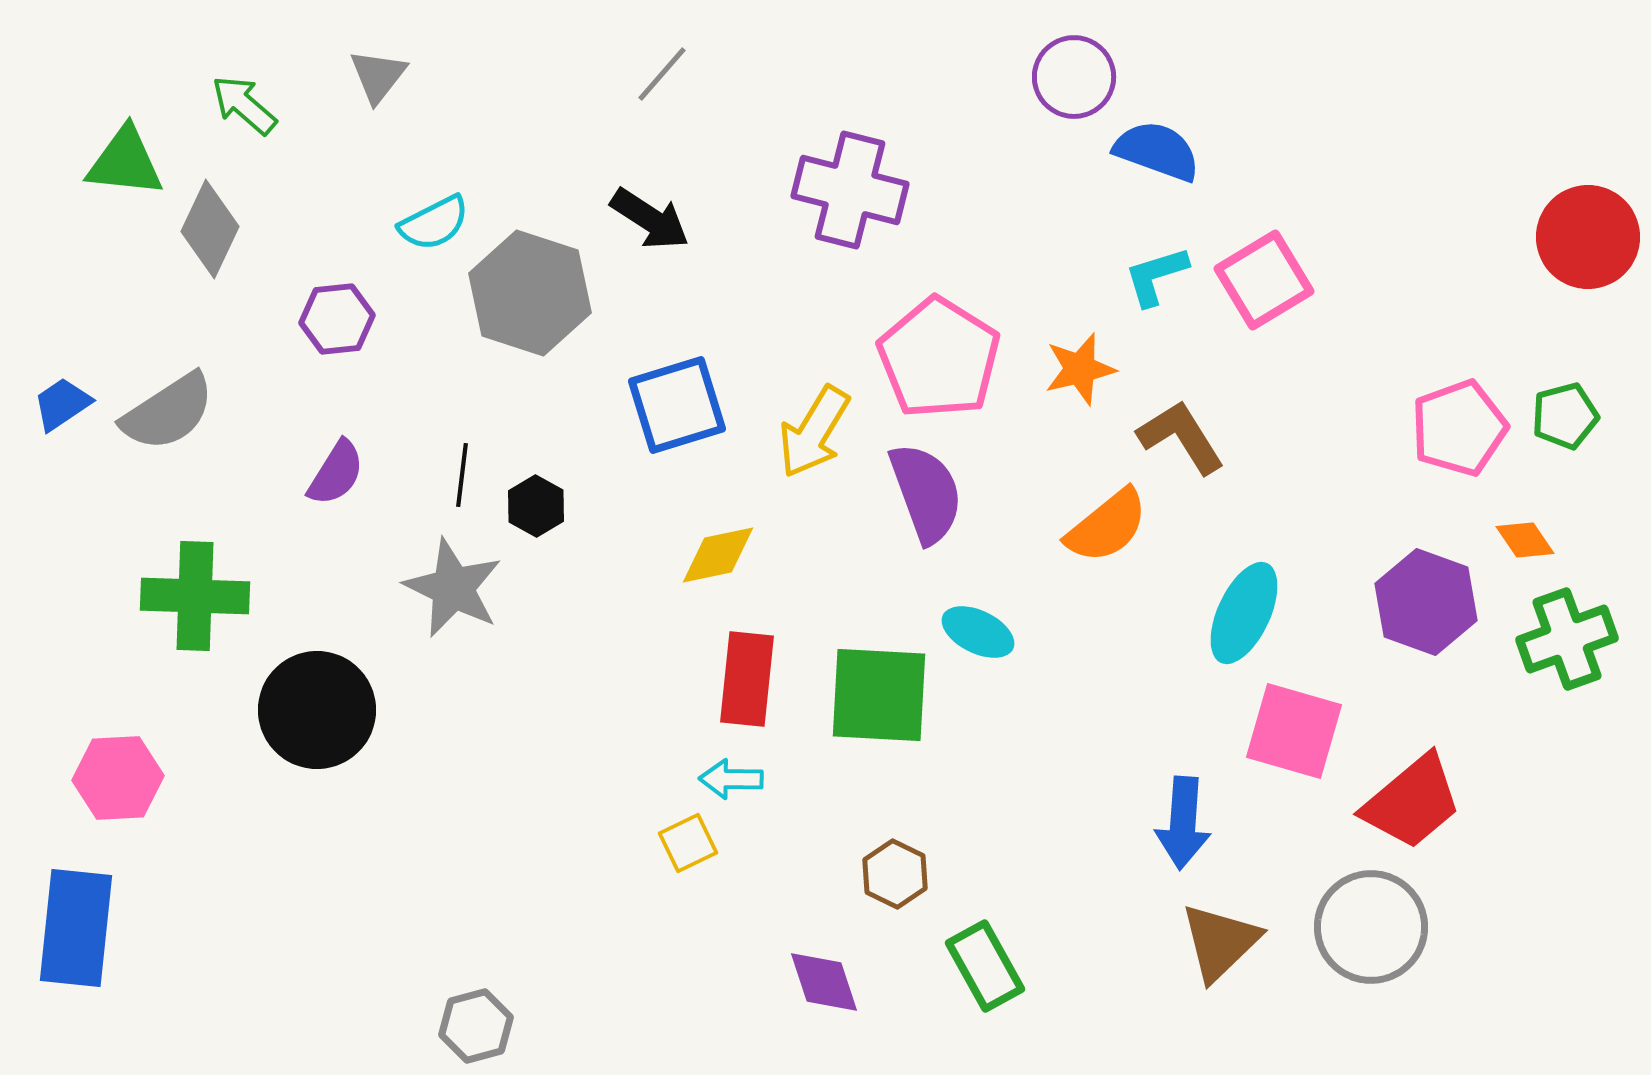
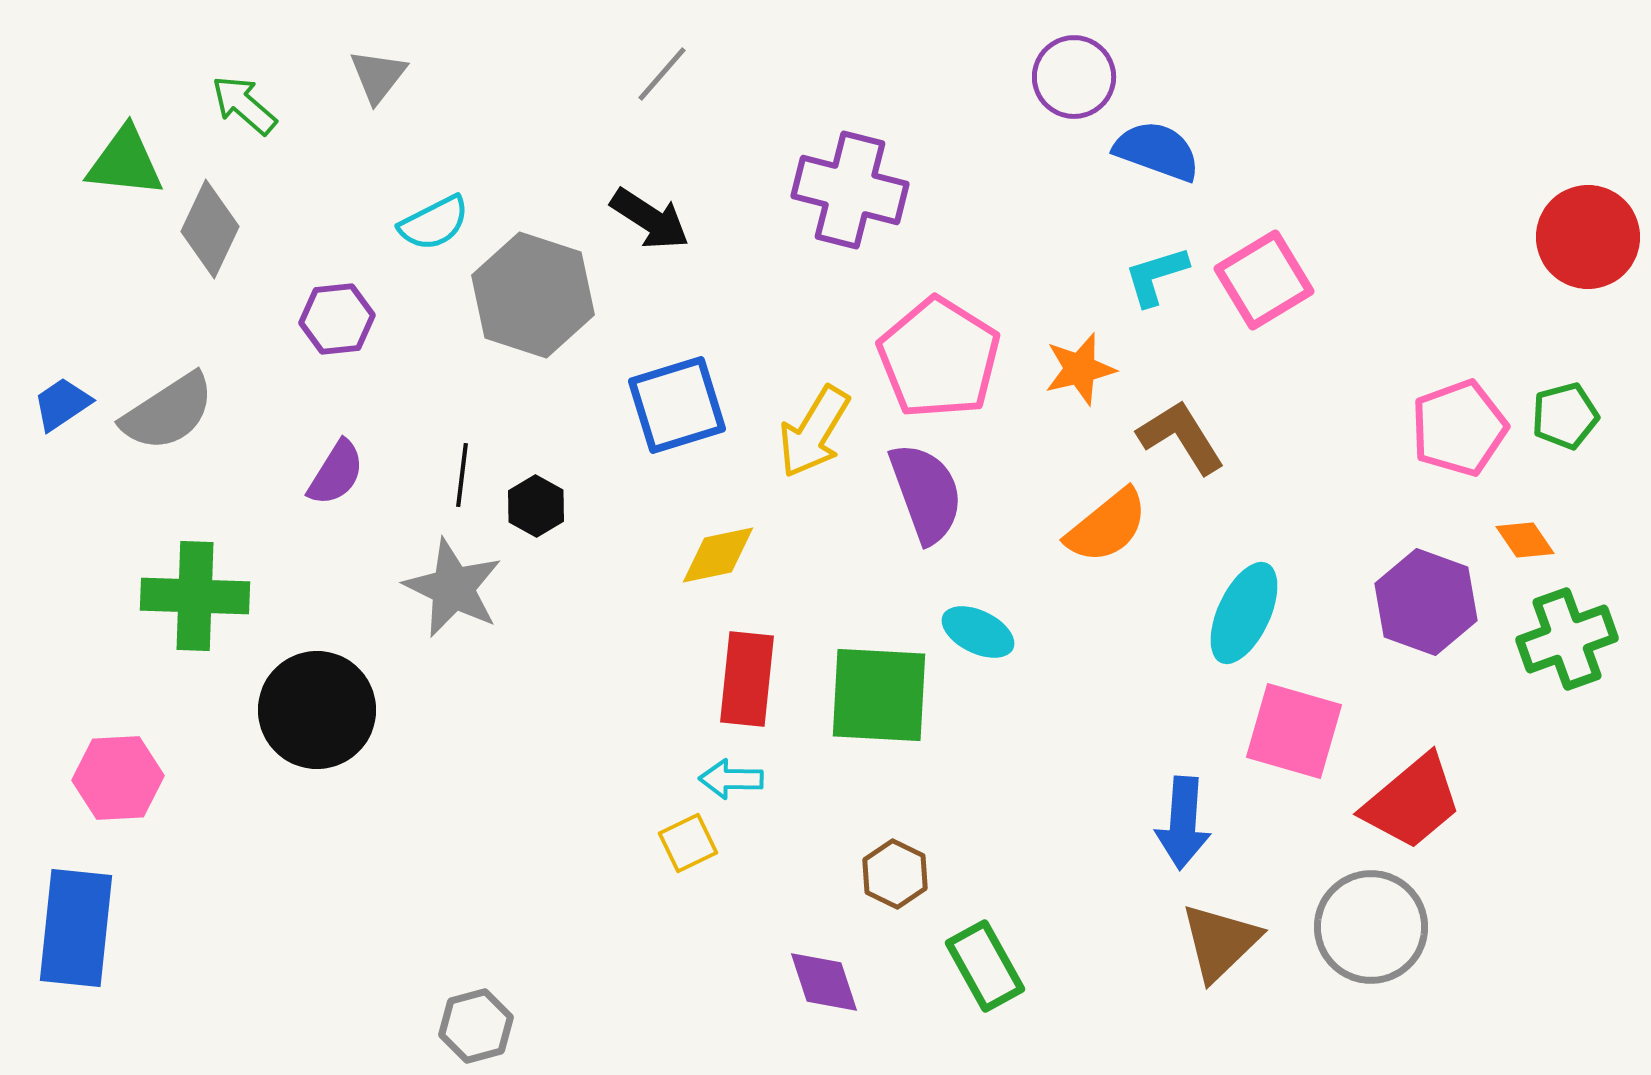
gray hexagon at (530, 293): moved 3 px right, 2 px down
